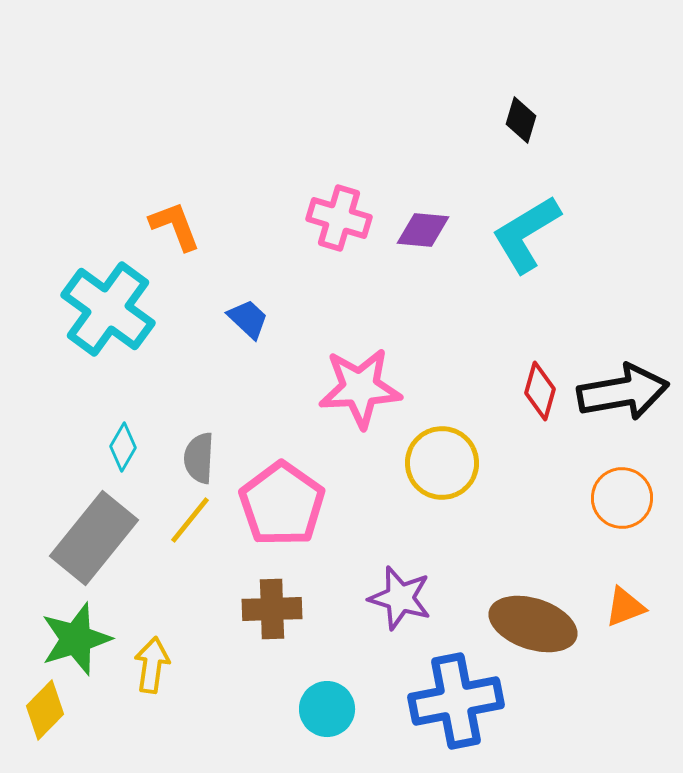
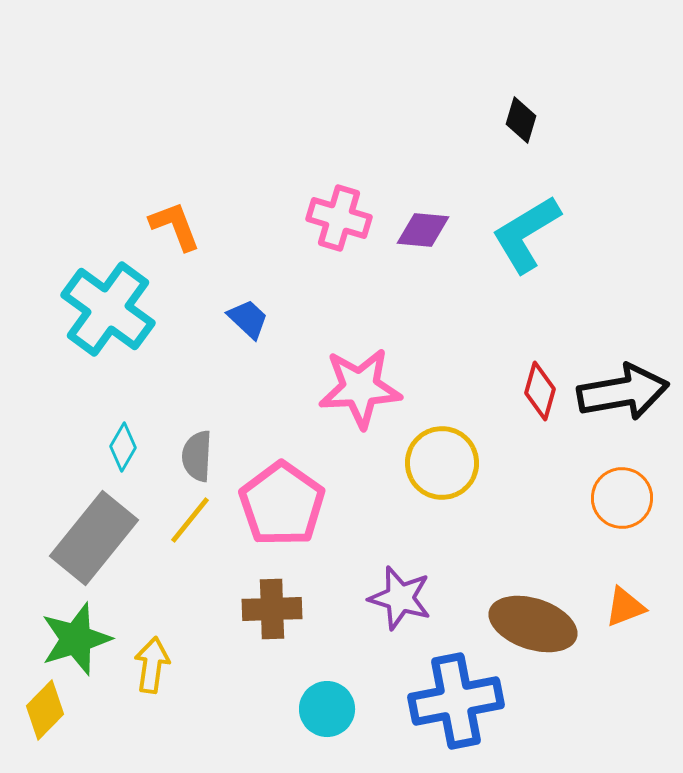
gray semicircle: moved 2 px left, 2 px up
